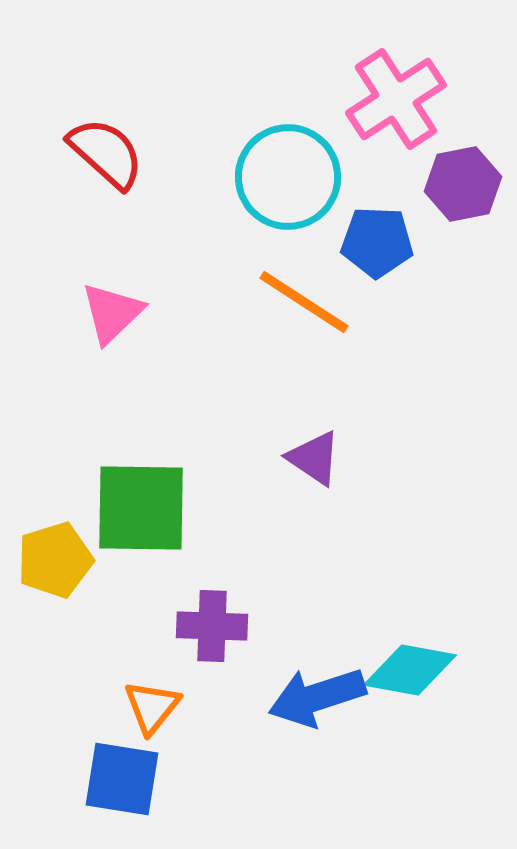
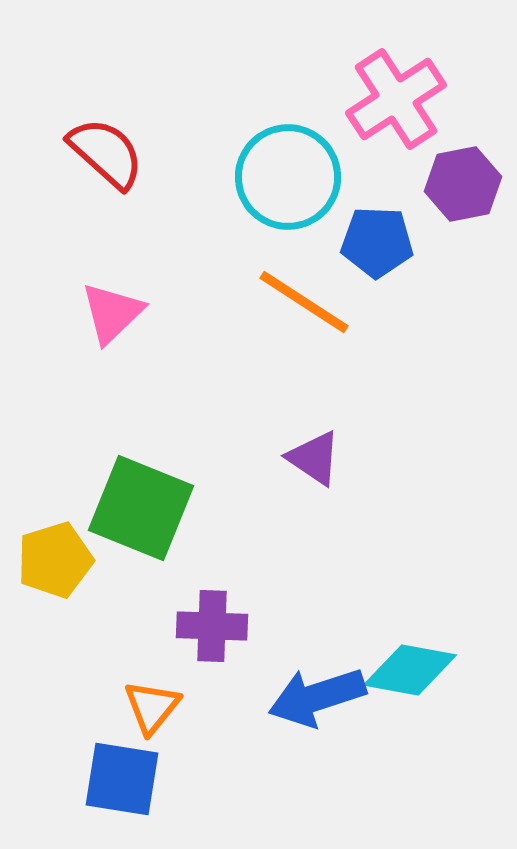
green square: rotated 21 degrees clockwise
